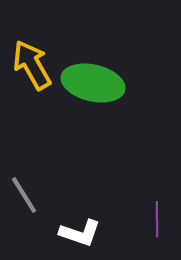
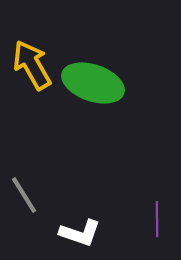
green ellipse: rotated 6 degrees clockwise
